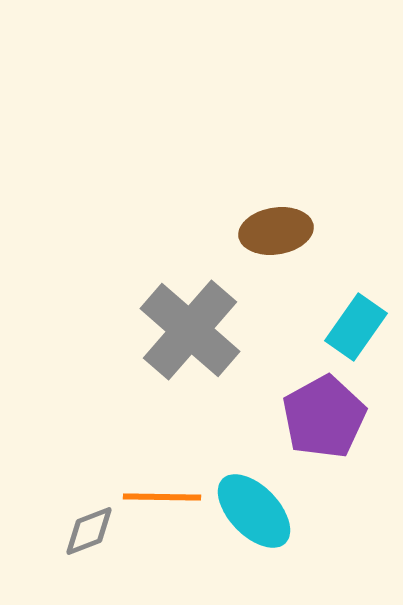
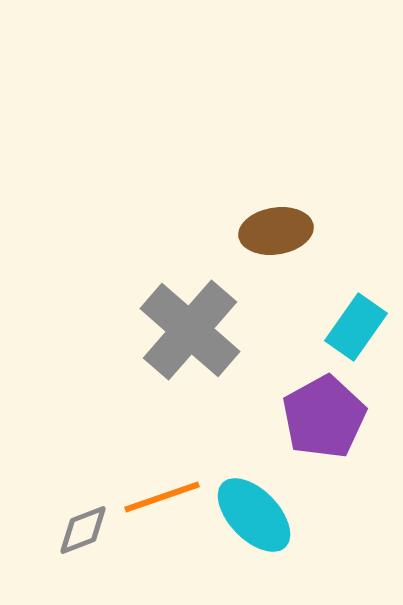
orange line: rotated 20 degrees counterclockwise
cyan ellipse: moved 4 px down
gray diamond: moved 6 px left, 1 px up
